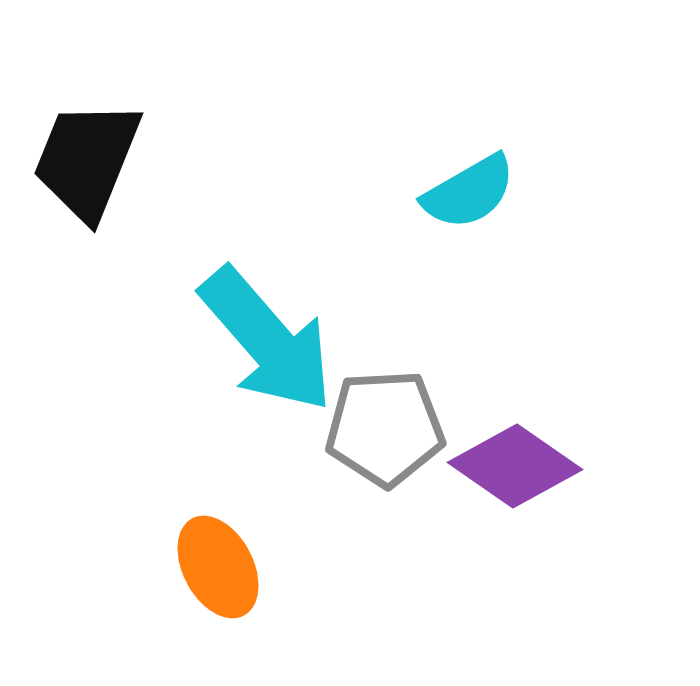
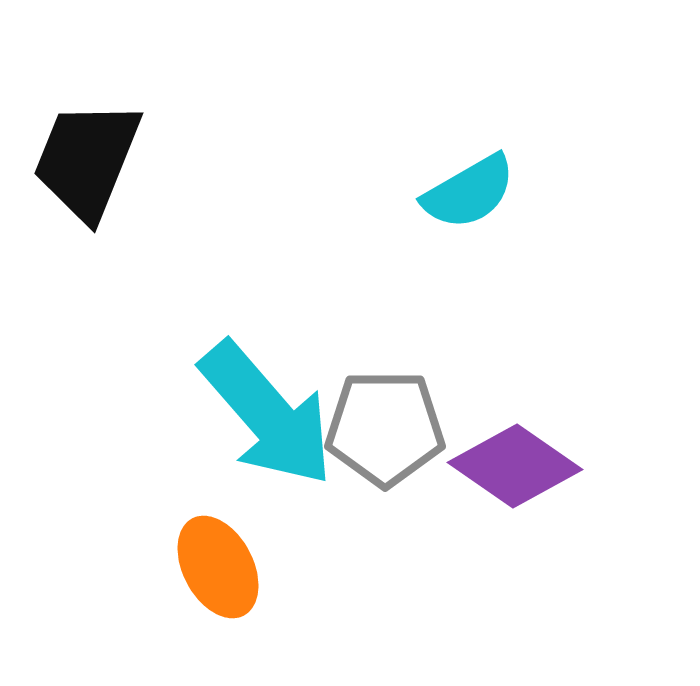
cyan arrow: moved 74 px down
gray pentagon: rotated 3 degrees clockwise
